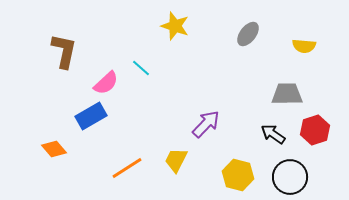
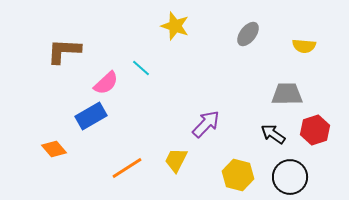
brown L-shape: rotated 99 degrees counterclockwise
